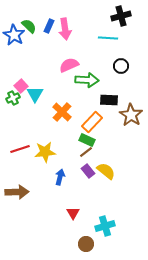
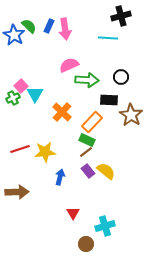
black circle: moved 11 px down
